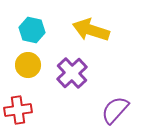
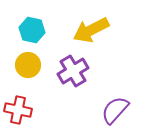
yellow arrow: rotated 45 degrees counterclockwise
purple cross: moved 1 px right, 2 px up; rotated 12 degrees clockwise
red cross: rotated 20 degrees clockwise
